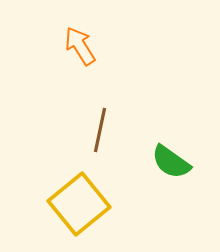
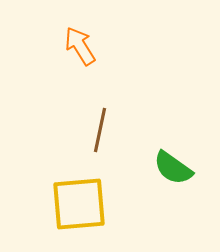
green semicircle: moved 2 px right, 6 px down
yellow square: rotated 34 degrees clockwise
